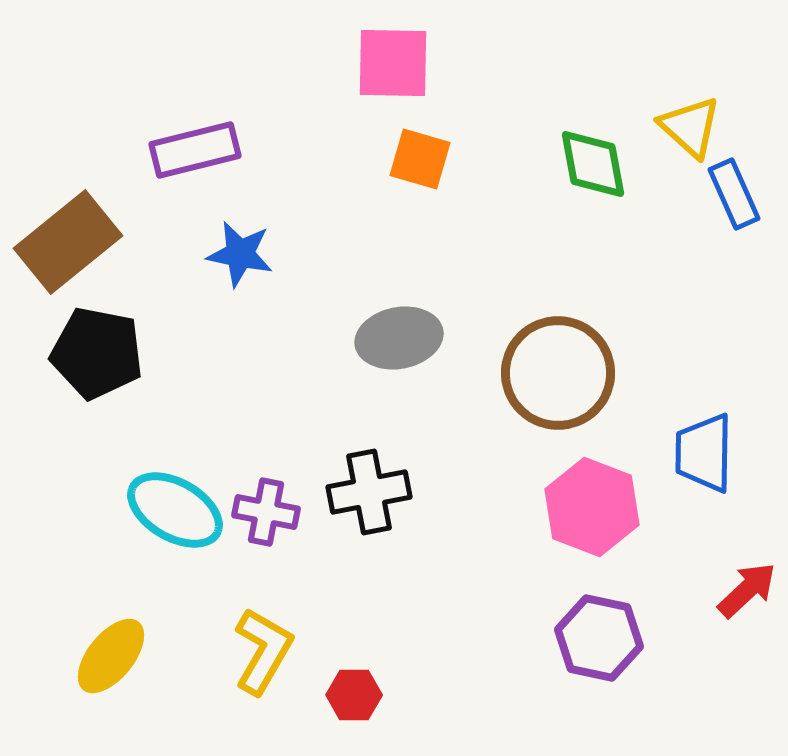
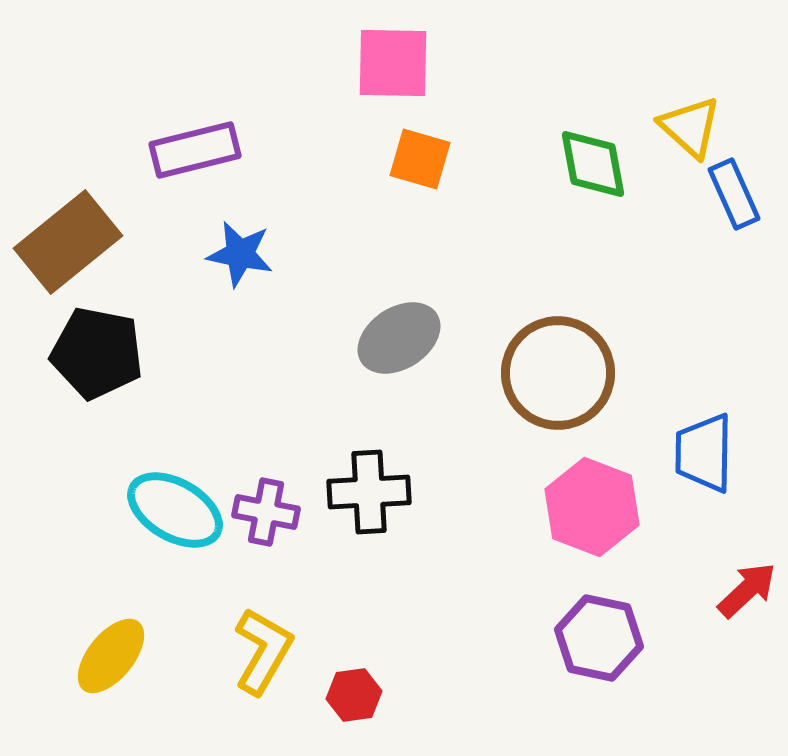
gray ellipse: rotated 22 degrees counterclockwise
black cross: rotated 8 degrees clockwise
red hexagon: rotated 8 degrees counterclockwise
